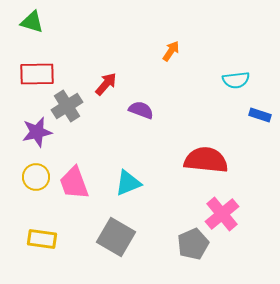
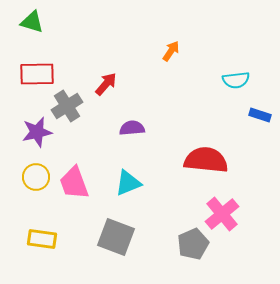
purple semicircle: moved 9 px left, 18 px down; rotated 25 degrees counterclockwise
gray square: rotated 9 degrees counterclockwise
